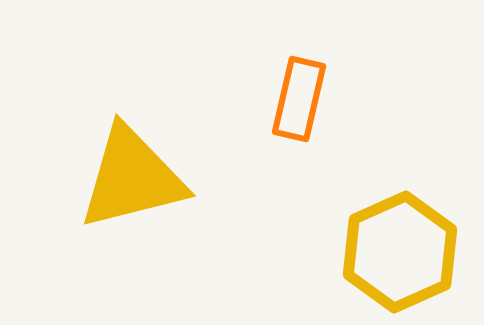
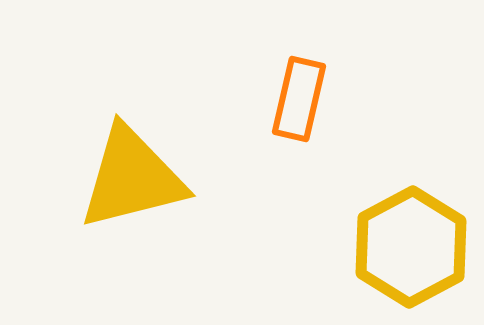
yellow hexagon: moved 11 px right, 5 px up; rotated 4 degrees counterclockwise
